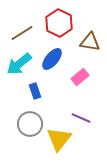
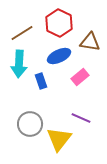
blue ellipse: moved 7 px right, 3 px up; rotated 25 degrees clockwise
cyan arrow: rotated 48 degrees counterclockwise
blue rectangle: moved 6 px right, 10 px up
